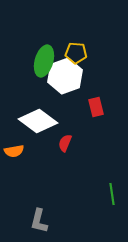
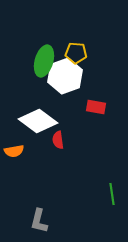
red rectangle: rotated 66 degrees counterclockwise
red semicircle: moved 7 px left, 3 px up; rotated 30 degrees counterclockwise
